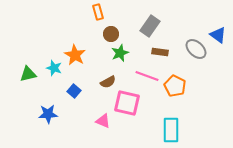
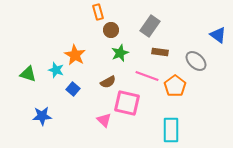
brown circle: moved 4 px up
gray ellipse: moved 12 px down
cyan star: moved 2 px right, 2 px down
green triangle: rotated 30 degrees clockwise
orange pentagon: rotated 10 degrees clockwise
blue square: moved 1 px left, 2 px up
blue star: moved 6 px left, 2 px down
pink triangle: moved 1 px right, 1 px up; rotated 21 degrees clockwise
